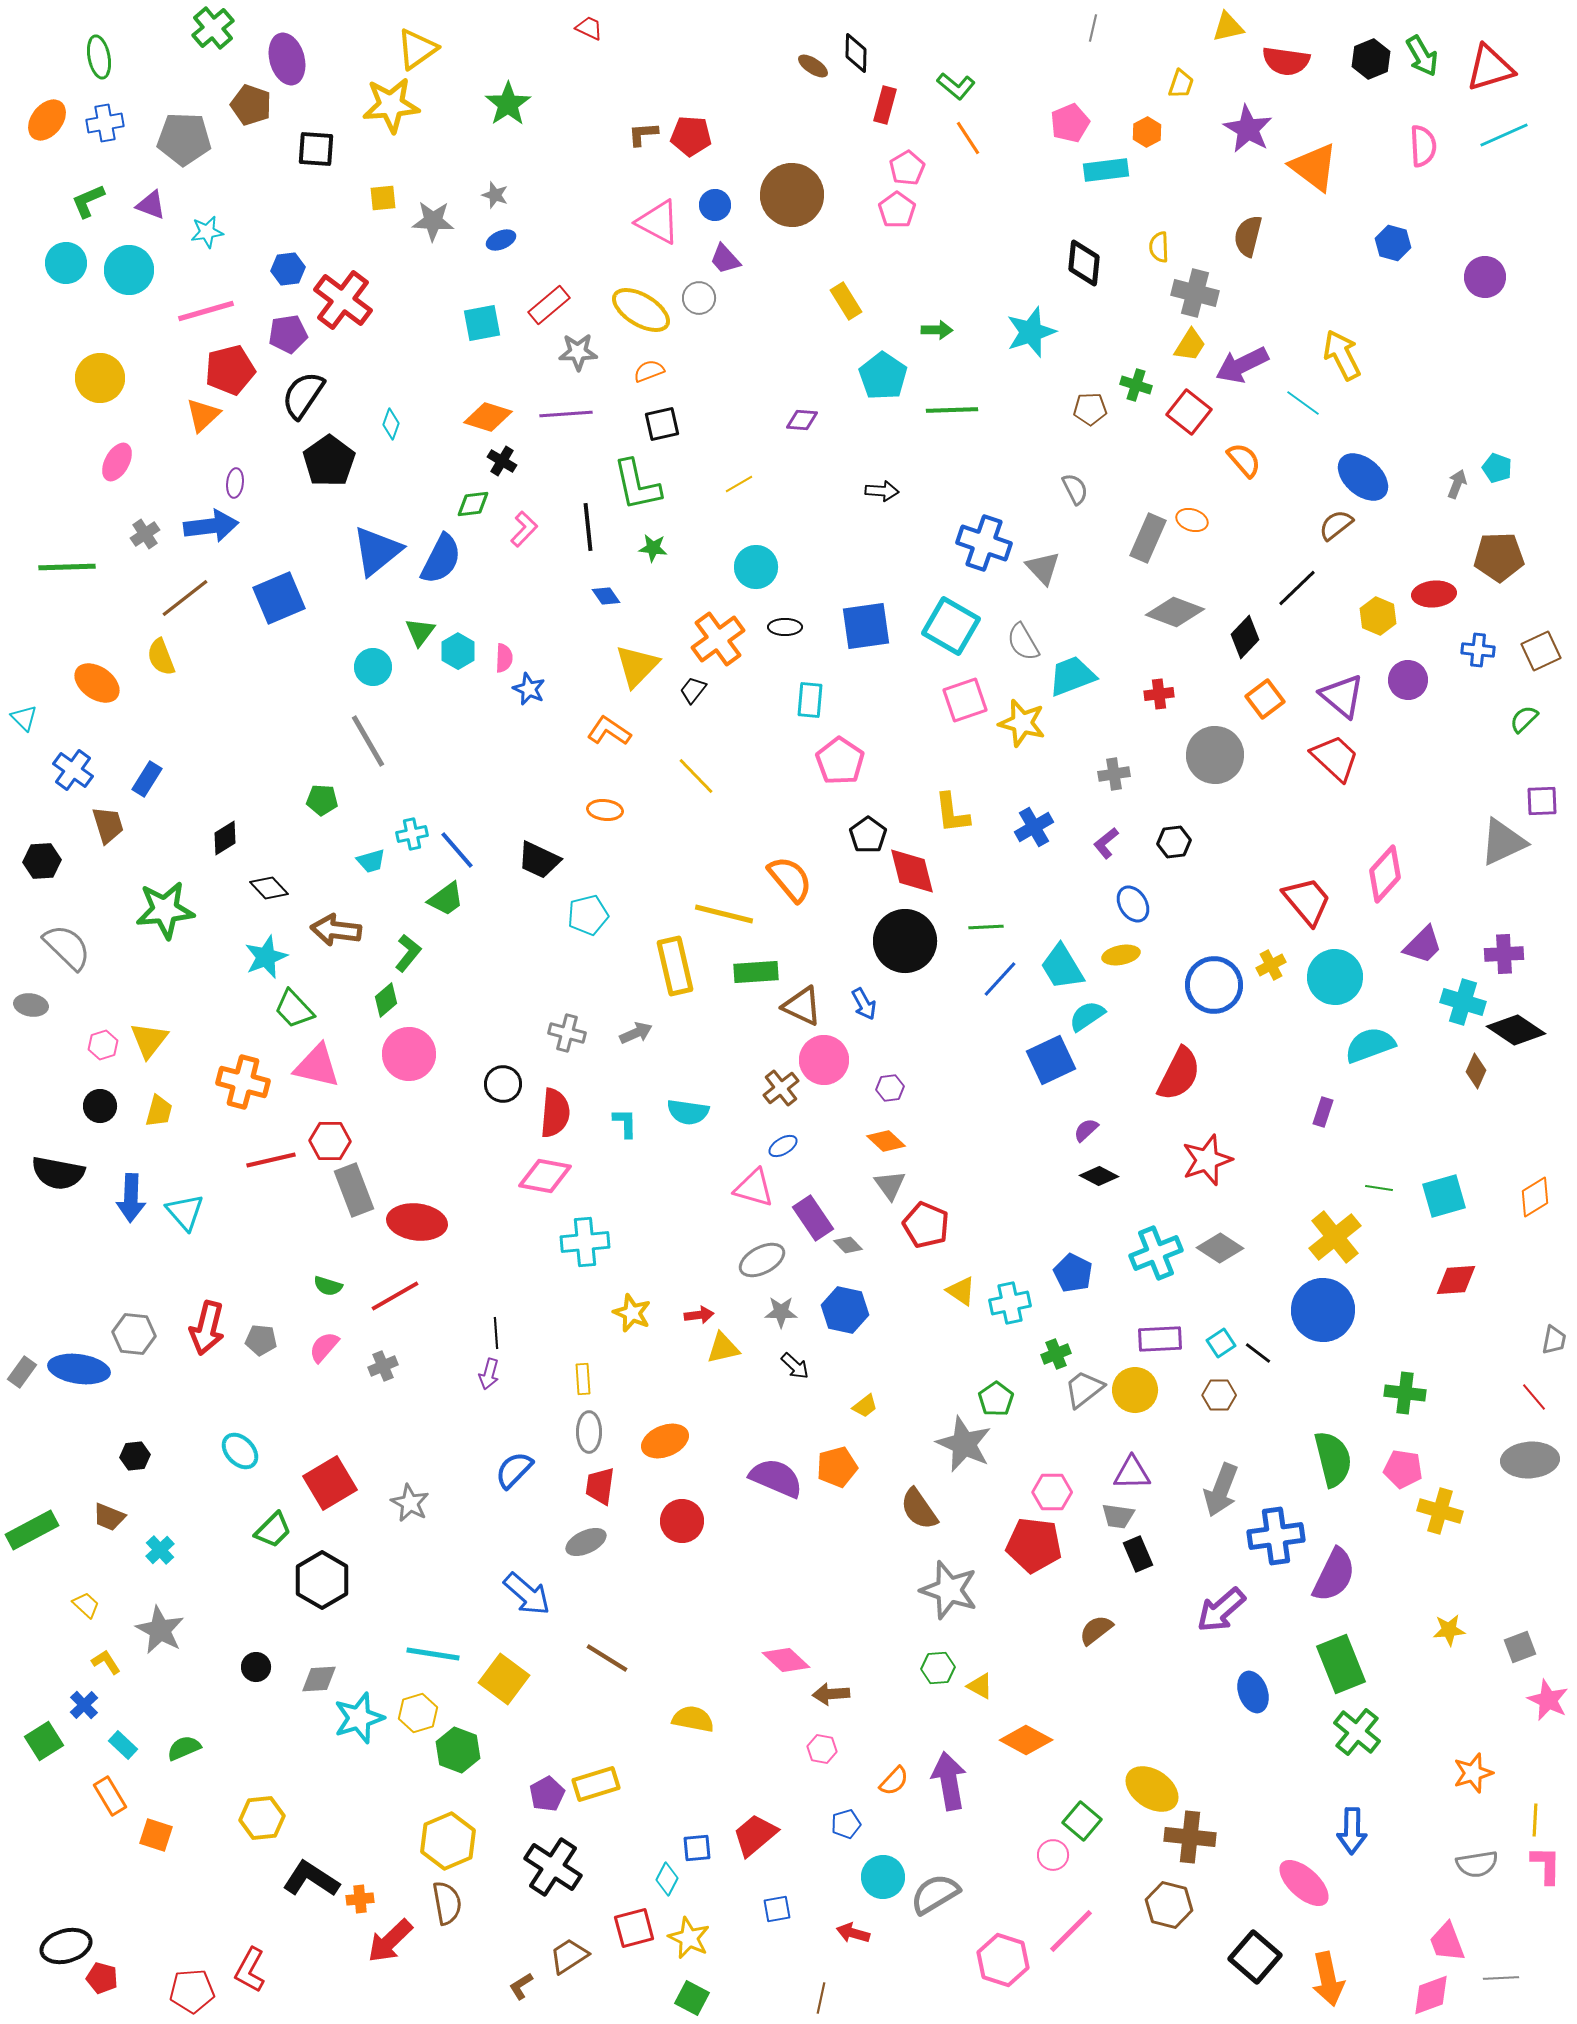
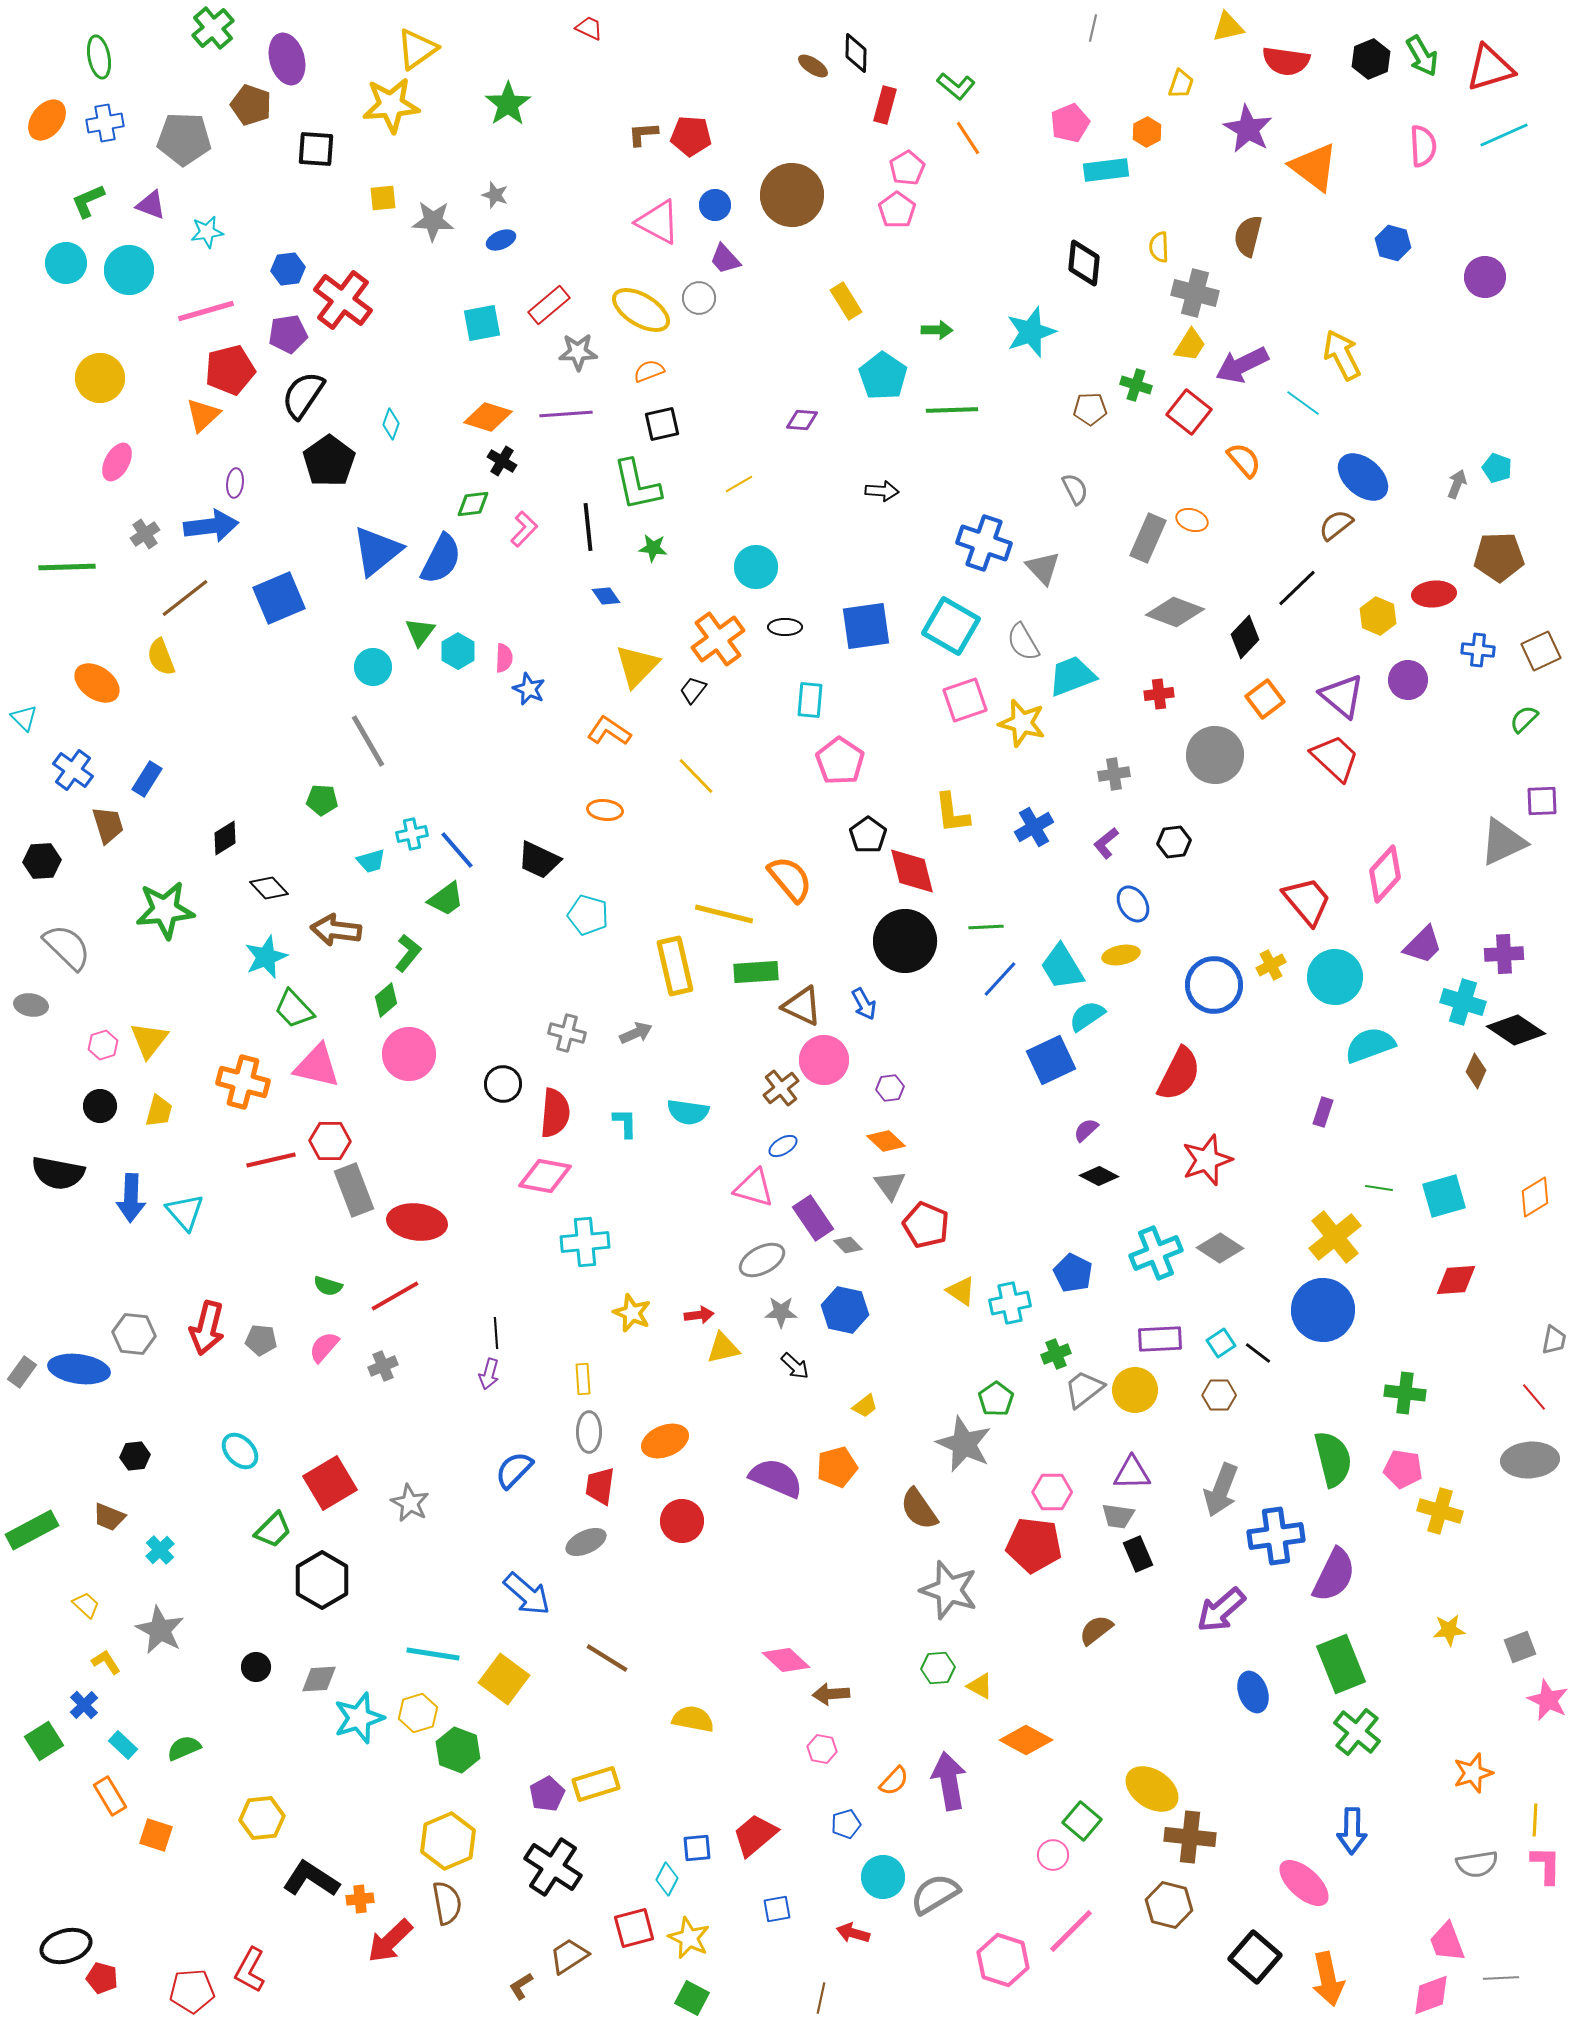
cyan pentagon at (588, 915): rotated 30 degrees clockwise
